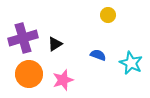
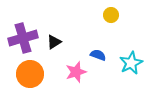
yellow circle: moved 3 px right
black triangle: moved 1 px left, 2 px up
cyan star: rotated 20 degrees clockwise
orange circle: moved 1 px right
pink star: moved 13 px right, 8 px up
